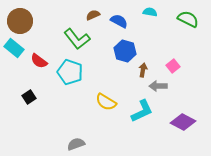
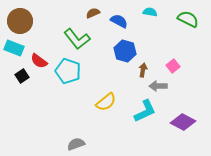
brown semicircle: moved 2 px up
cyan rectangle: rotated 18 degrees counterclockwise
cyan pentagon: moved 2 px left, 1 px up
black square: moved 7 px left, 21 px up
yellow semicircle: rotated 70 degrees counterclockwise
cyan L-shape: moved 3 px right
